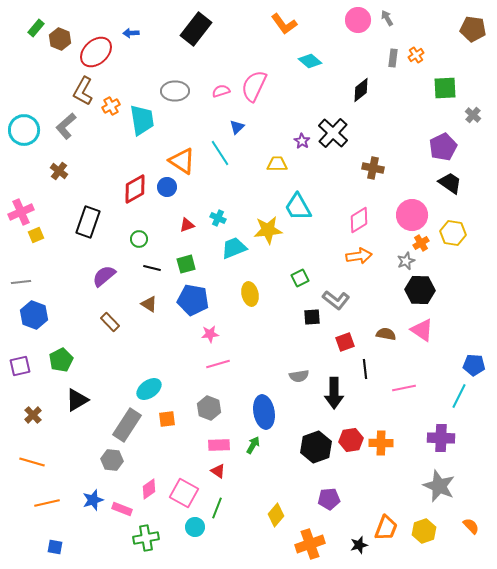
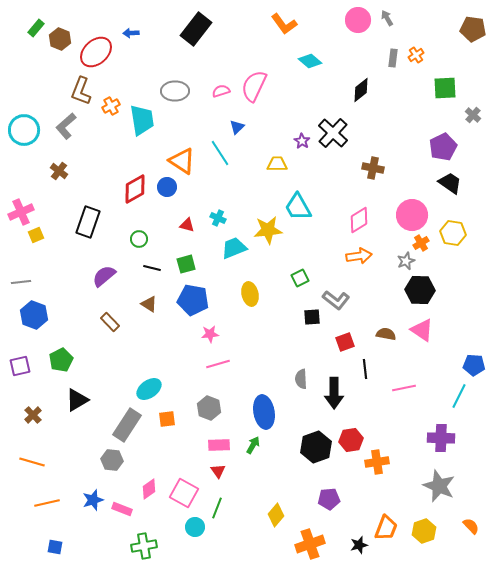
brown L-shape at (83, 91): moved 2 px left; rotated 8 degrees counterclockwise
red triangle at (187, 225): rotated 35 degrees clockwise
gray semicircle at (299, 376): moved 2 px right, 3 px down; rotated 96 degrees clockwise
orange cross at (381, 443): moved 4 px left, 19 px down; rotated 10 degrees counterclockwise
red triangle at (218, 471): rotated 21 degrees clockwise
green cross at (146, 538): moved 2 px left, 8 px down
